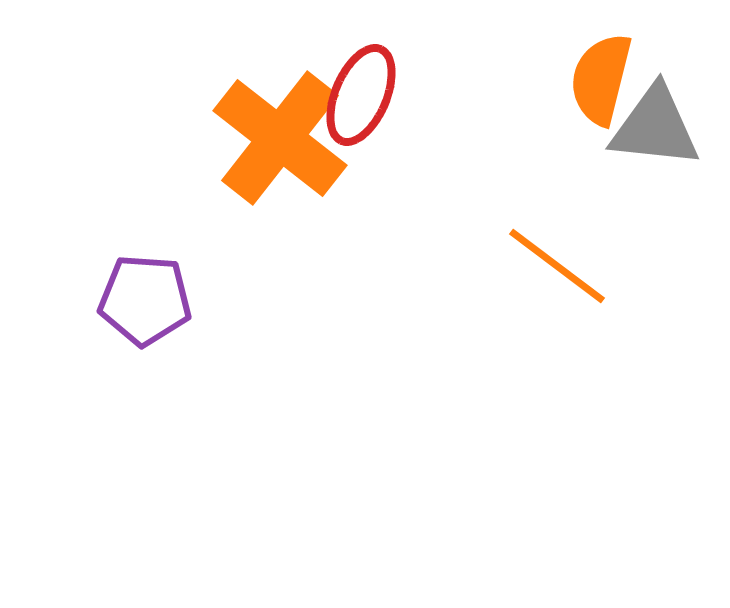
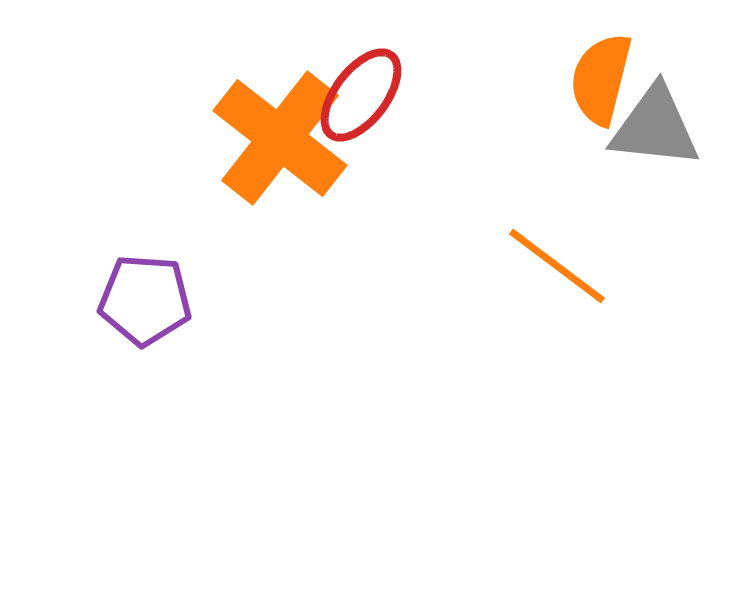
red ellipse: rotated 14 degrees clockwise
